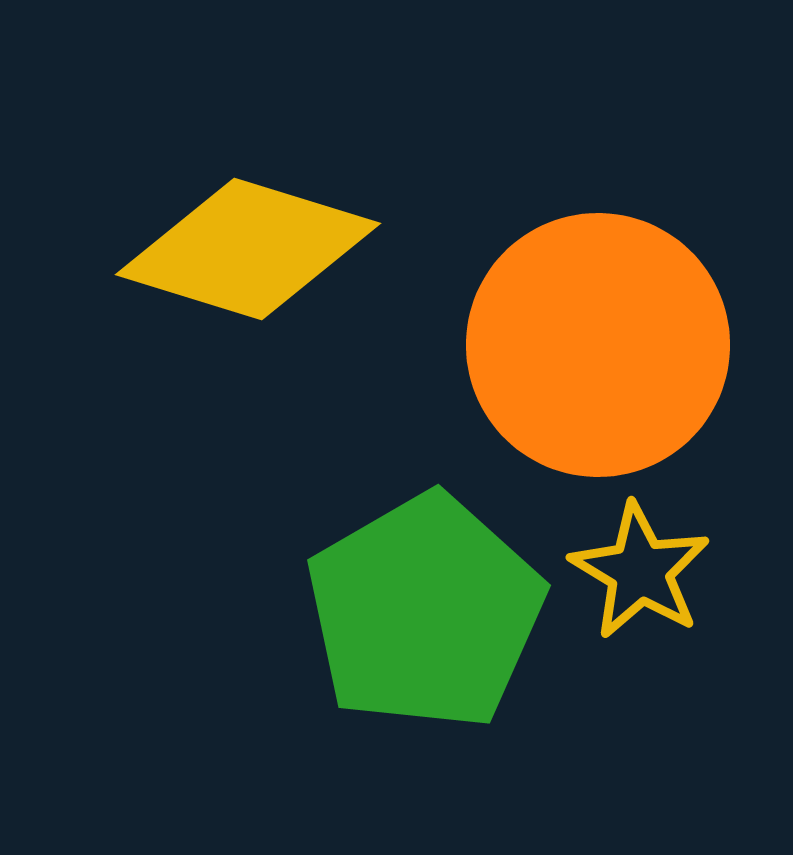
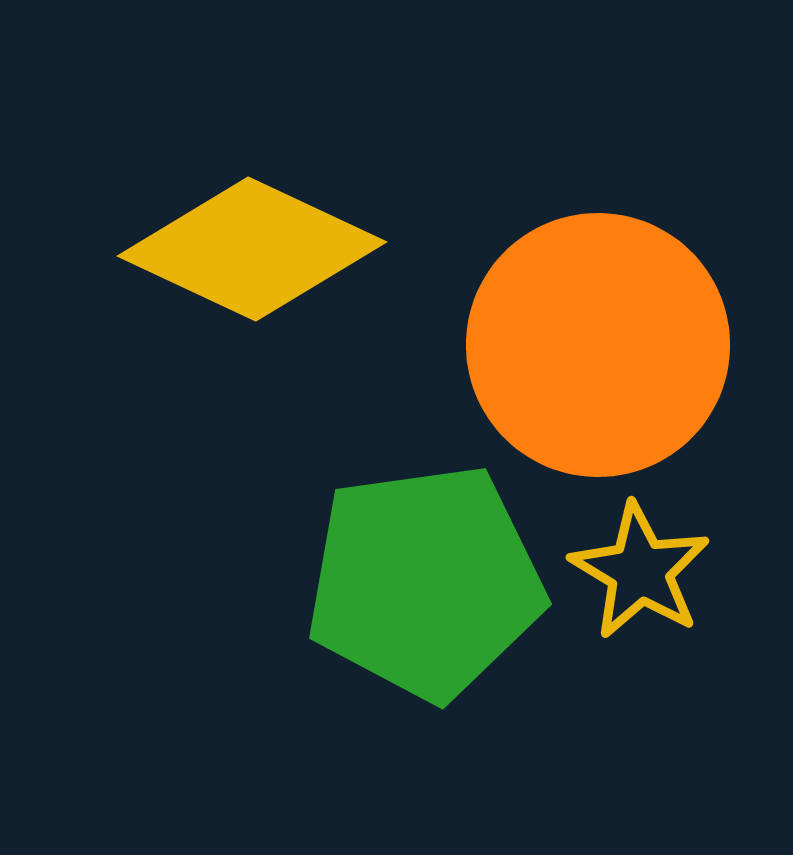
yellow diamond: moved 4 px right; rotated 8 degrees clockwise
green pentagon: moved 30 px up; rotated 22 degrees clockwise
